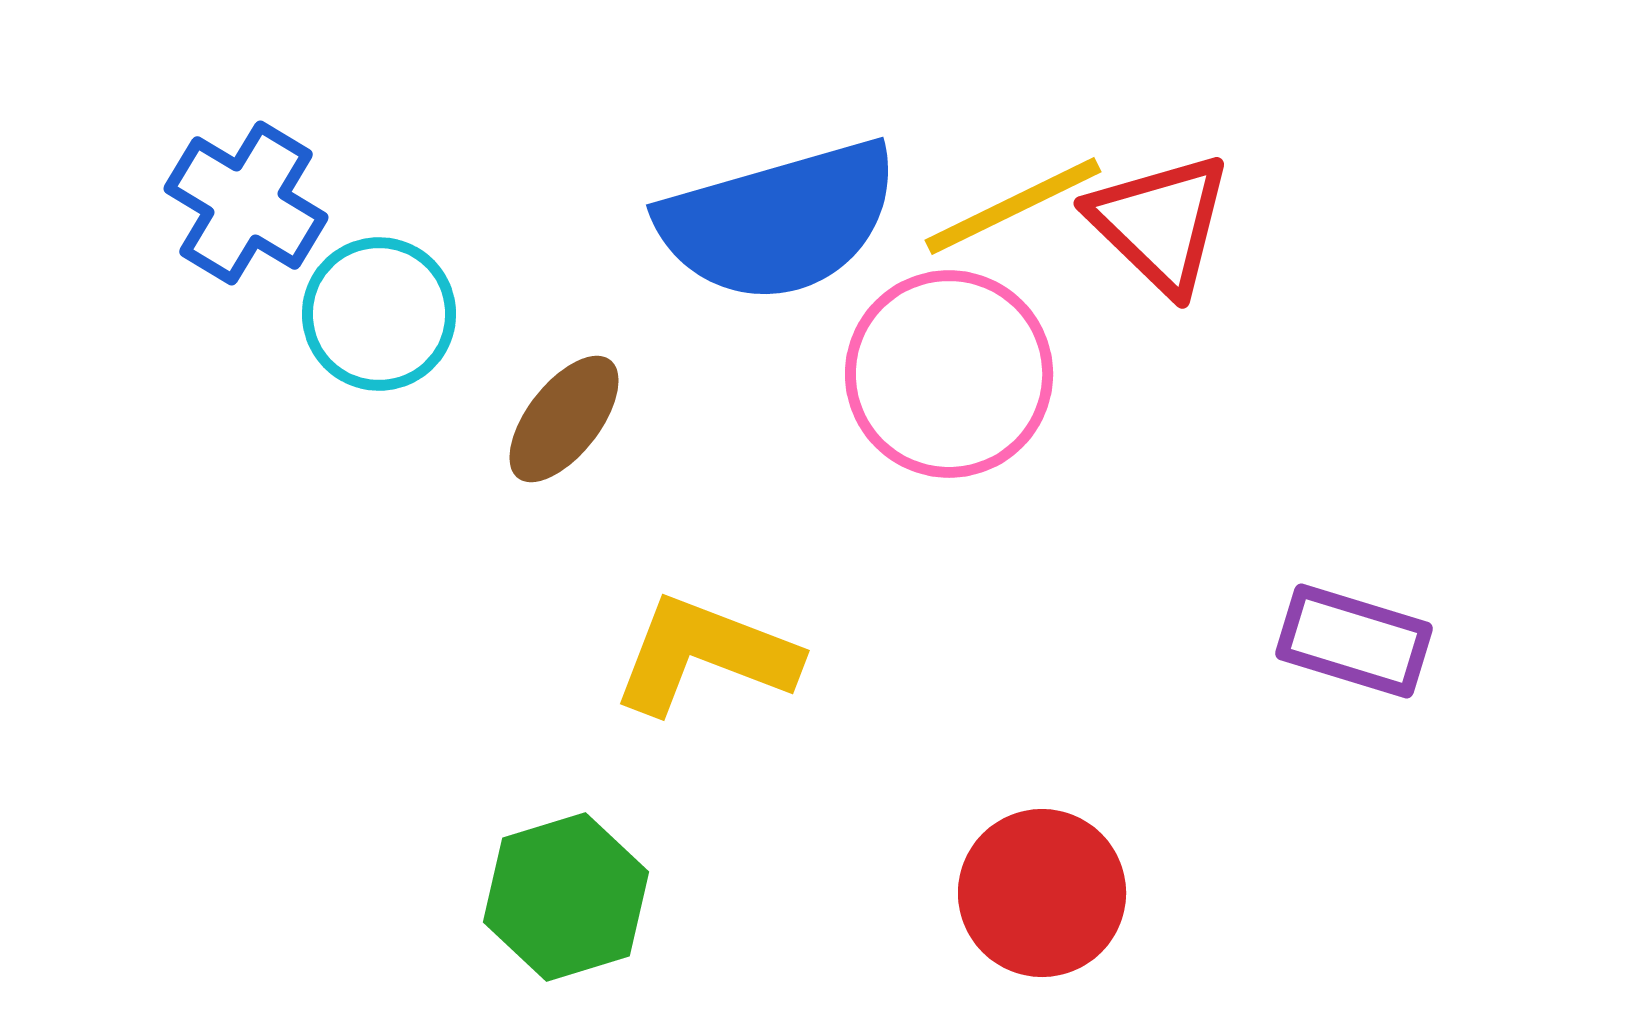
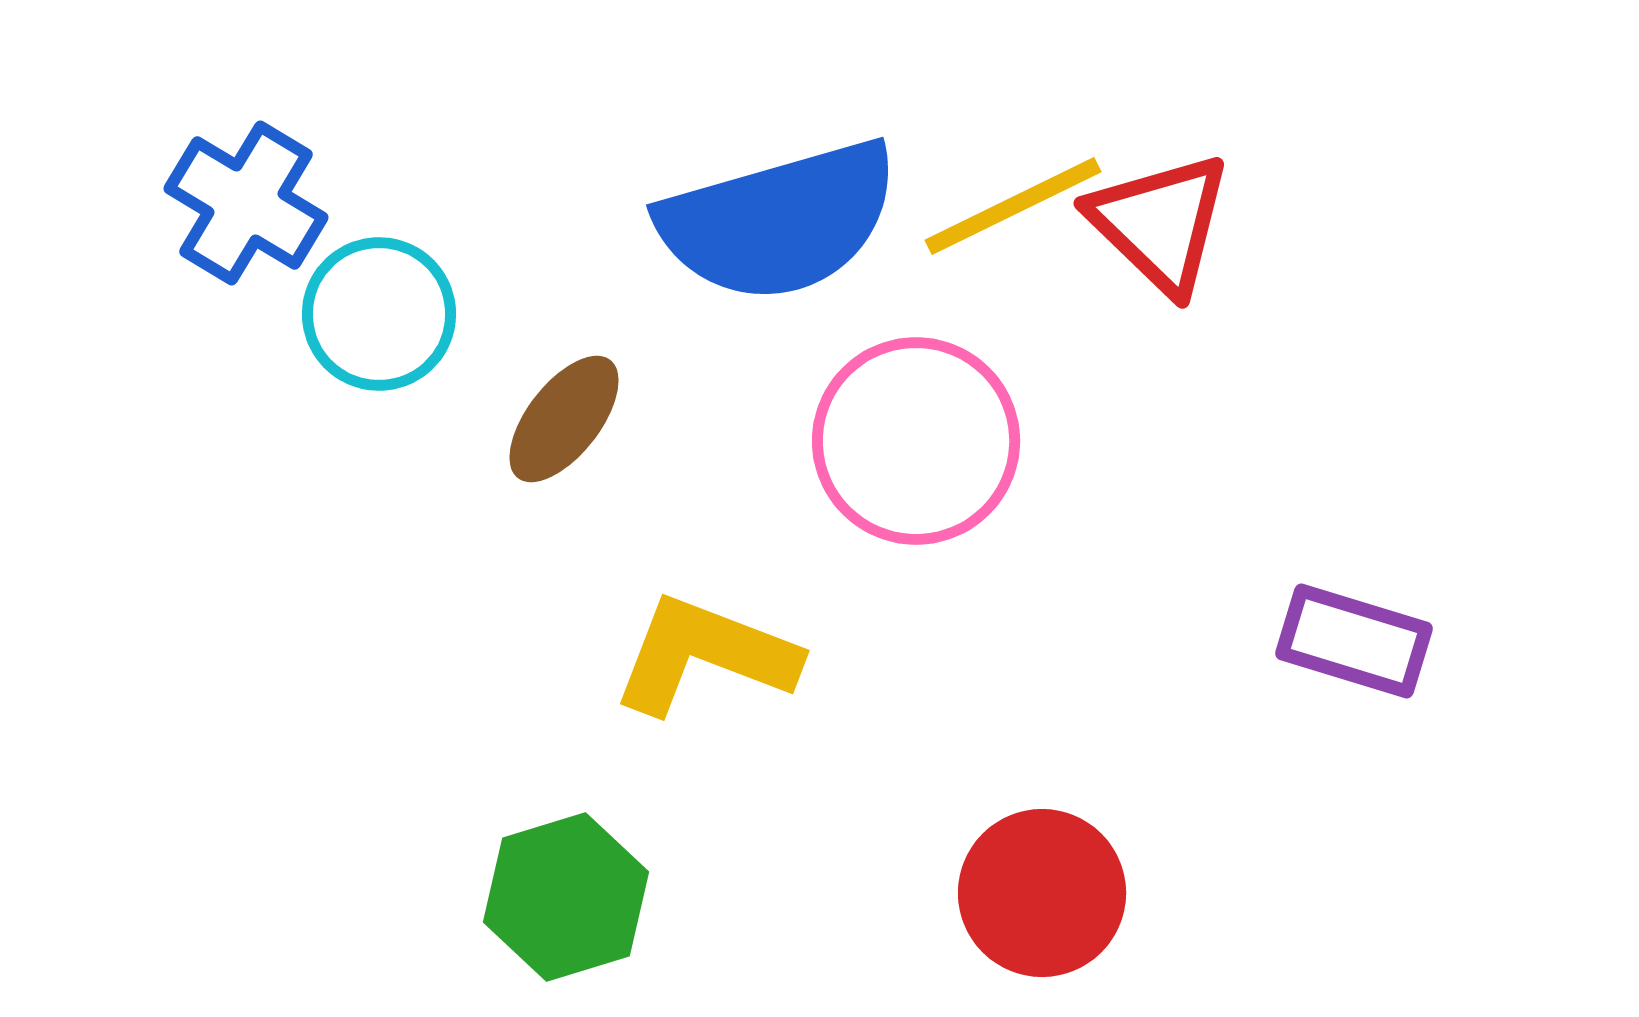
pink circle: moved 33 px left, 67 px down
